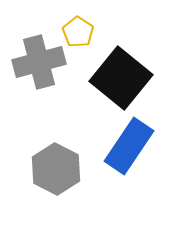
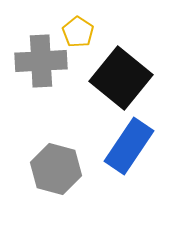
gray cross: moved 2 px right, 1 px up; rotated 12 degrees clockwise
gray hexagon: rotated 12 degrees counterclockwise
